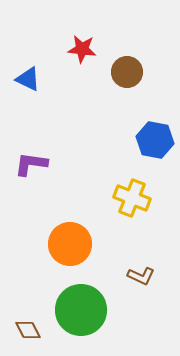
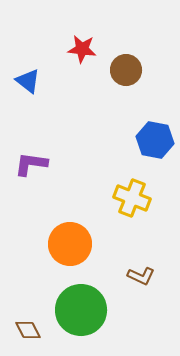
brown circle: moved 1 px left, 2 px up
blue triangle: moved 2 px down; rotated 12 degrees clockwise
